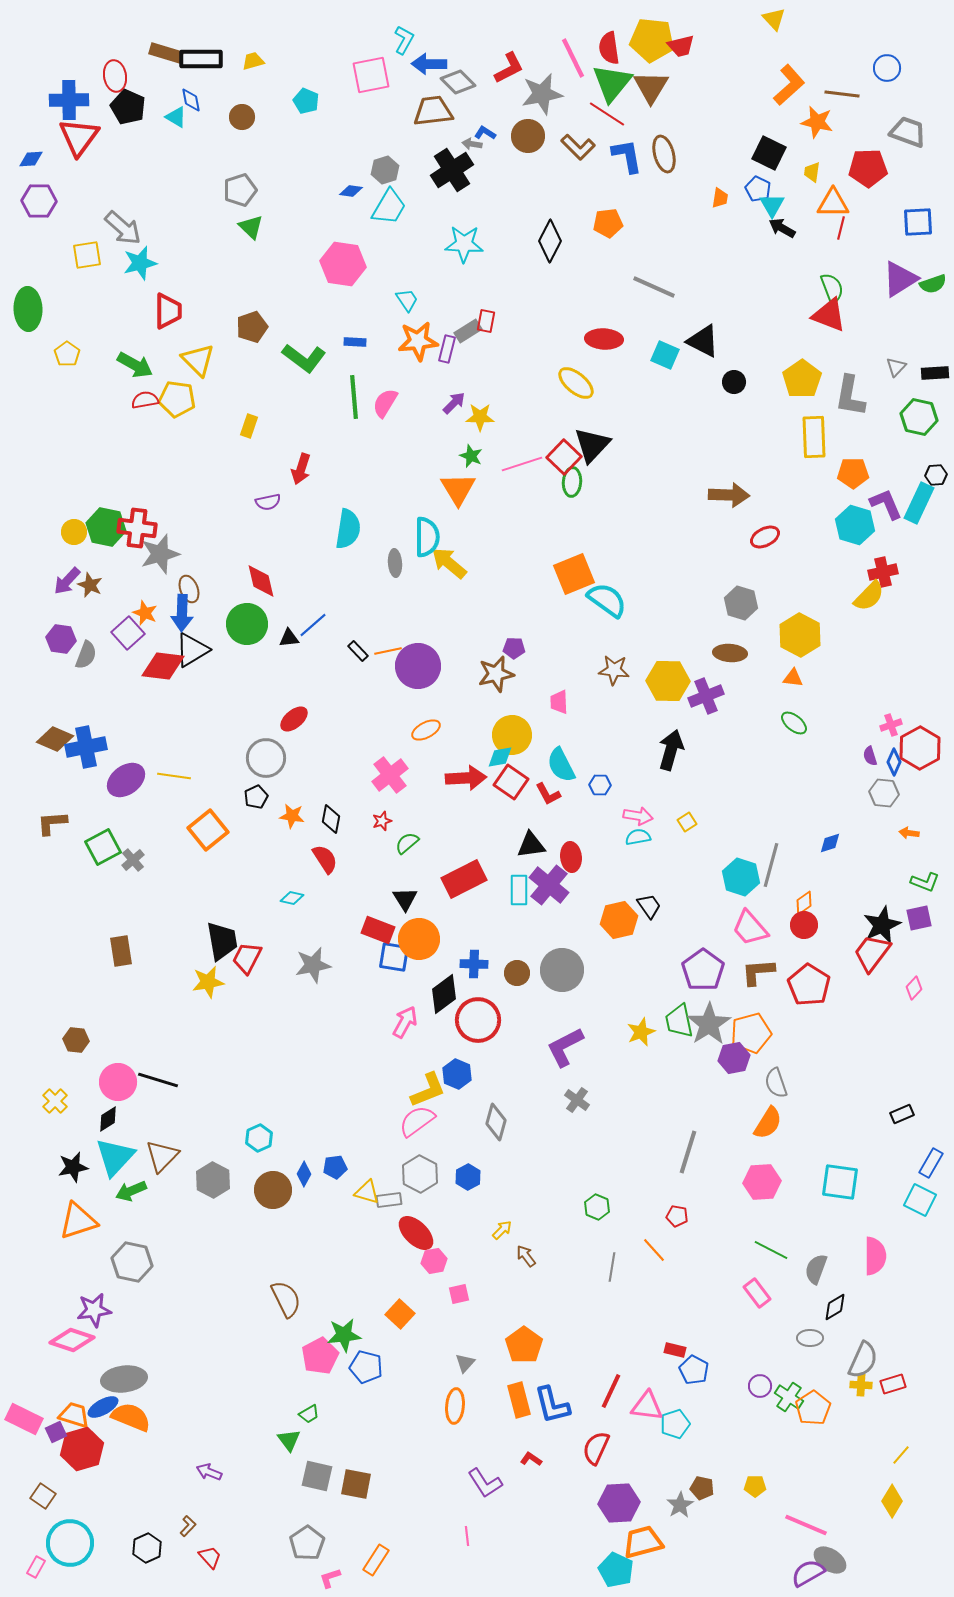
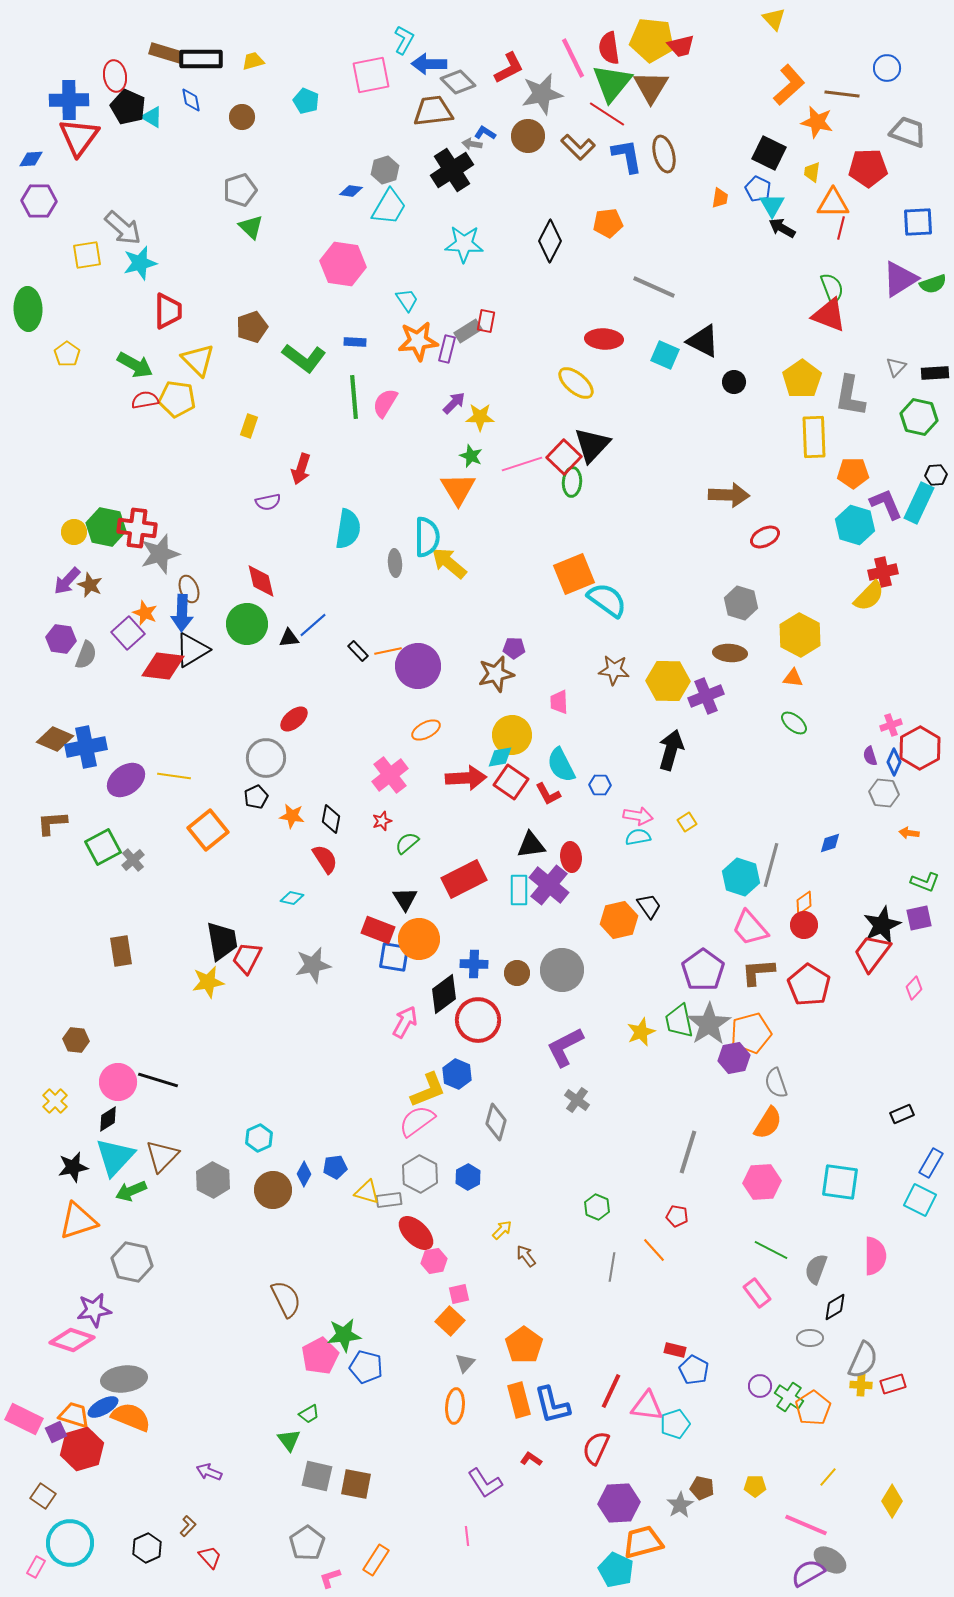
cyan triangle at (176, 117): moved 24 px left
orange square at (400, 1314): moved 50 px right, 7 px down
yellow line at (901, 1455): moved 73 px left, 22 px down
